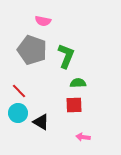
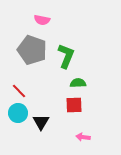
pink semicircle: moved 1 px left, 1 px up
black triangle: rotated 30 degrees clockwise
